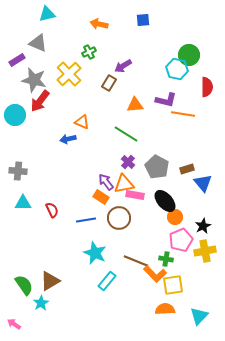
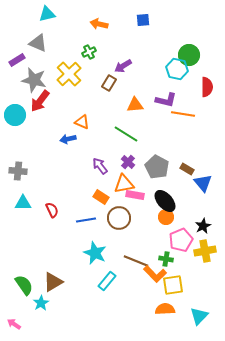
brown rectangle at (187, 169): rotated 48 degrees clockwise
purple arrow at (106, 182): moved 6 px left, 16 px up
orange circle at (175, 217): moved 9 px left
brown triangle at (50, 281): moved 3 px right, 1 px down
